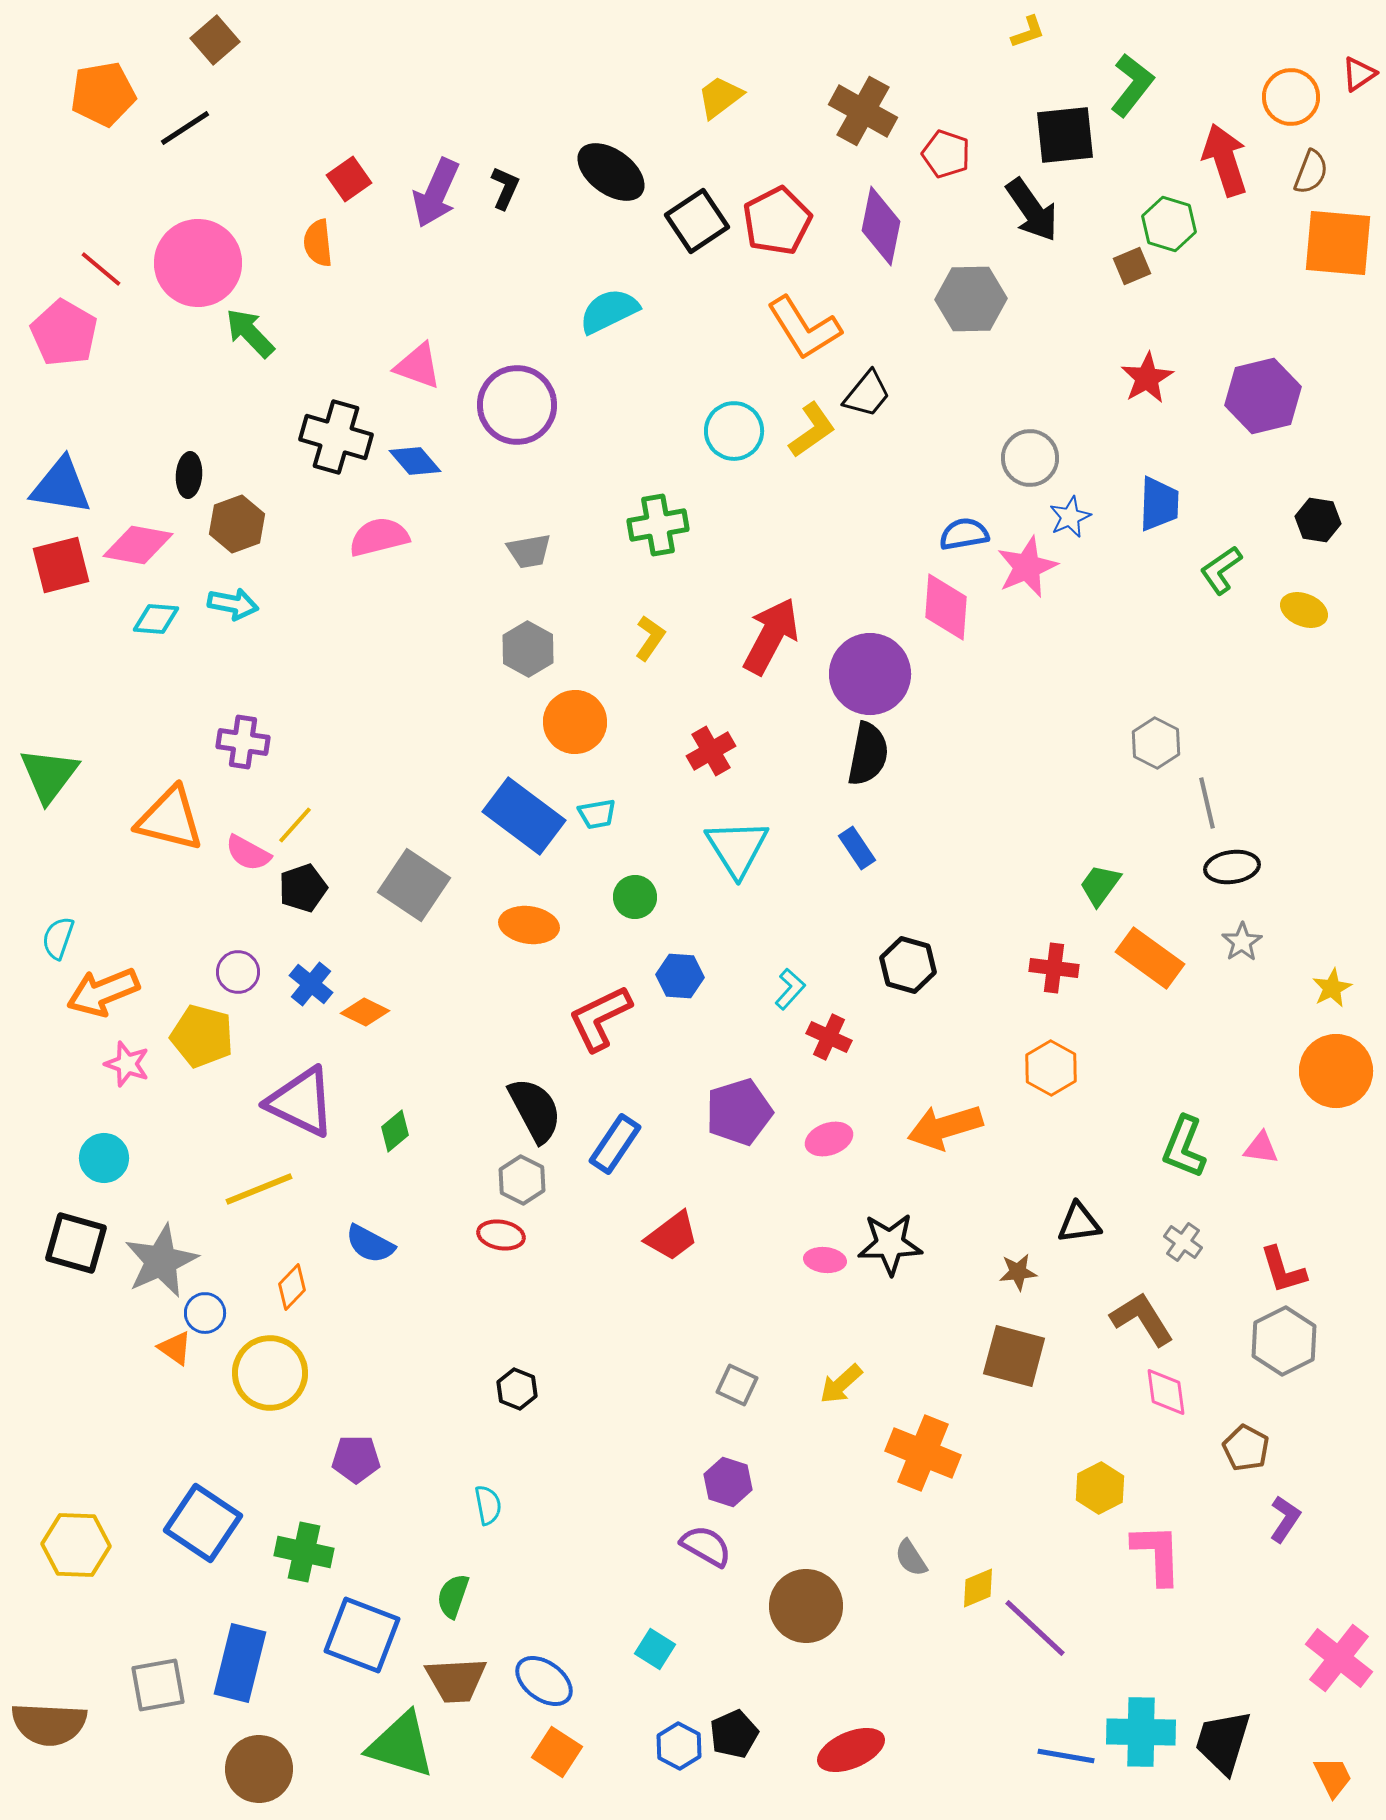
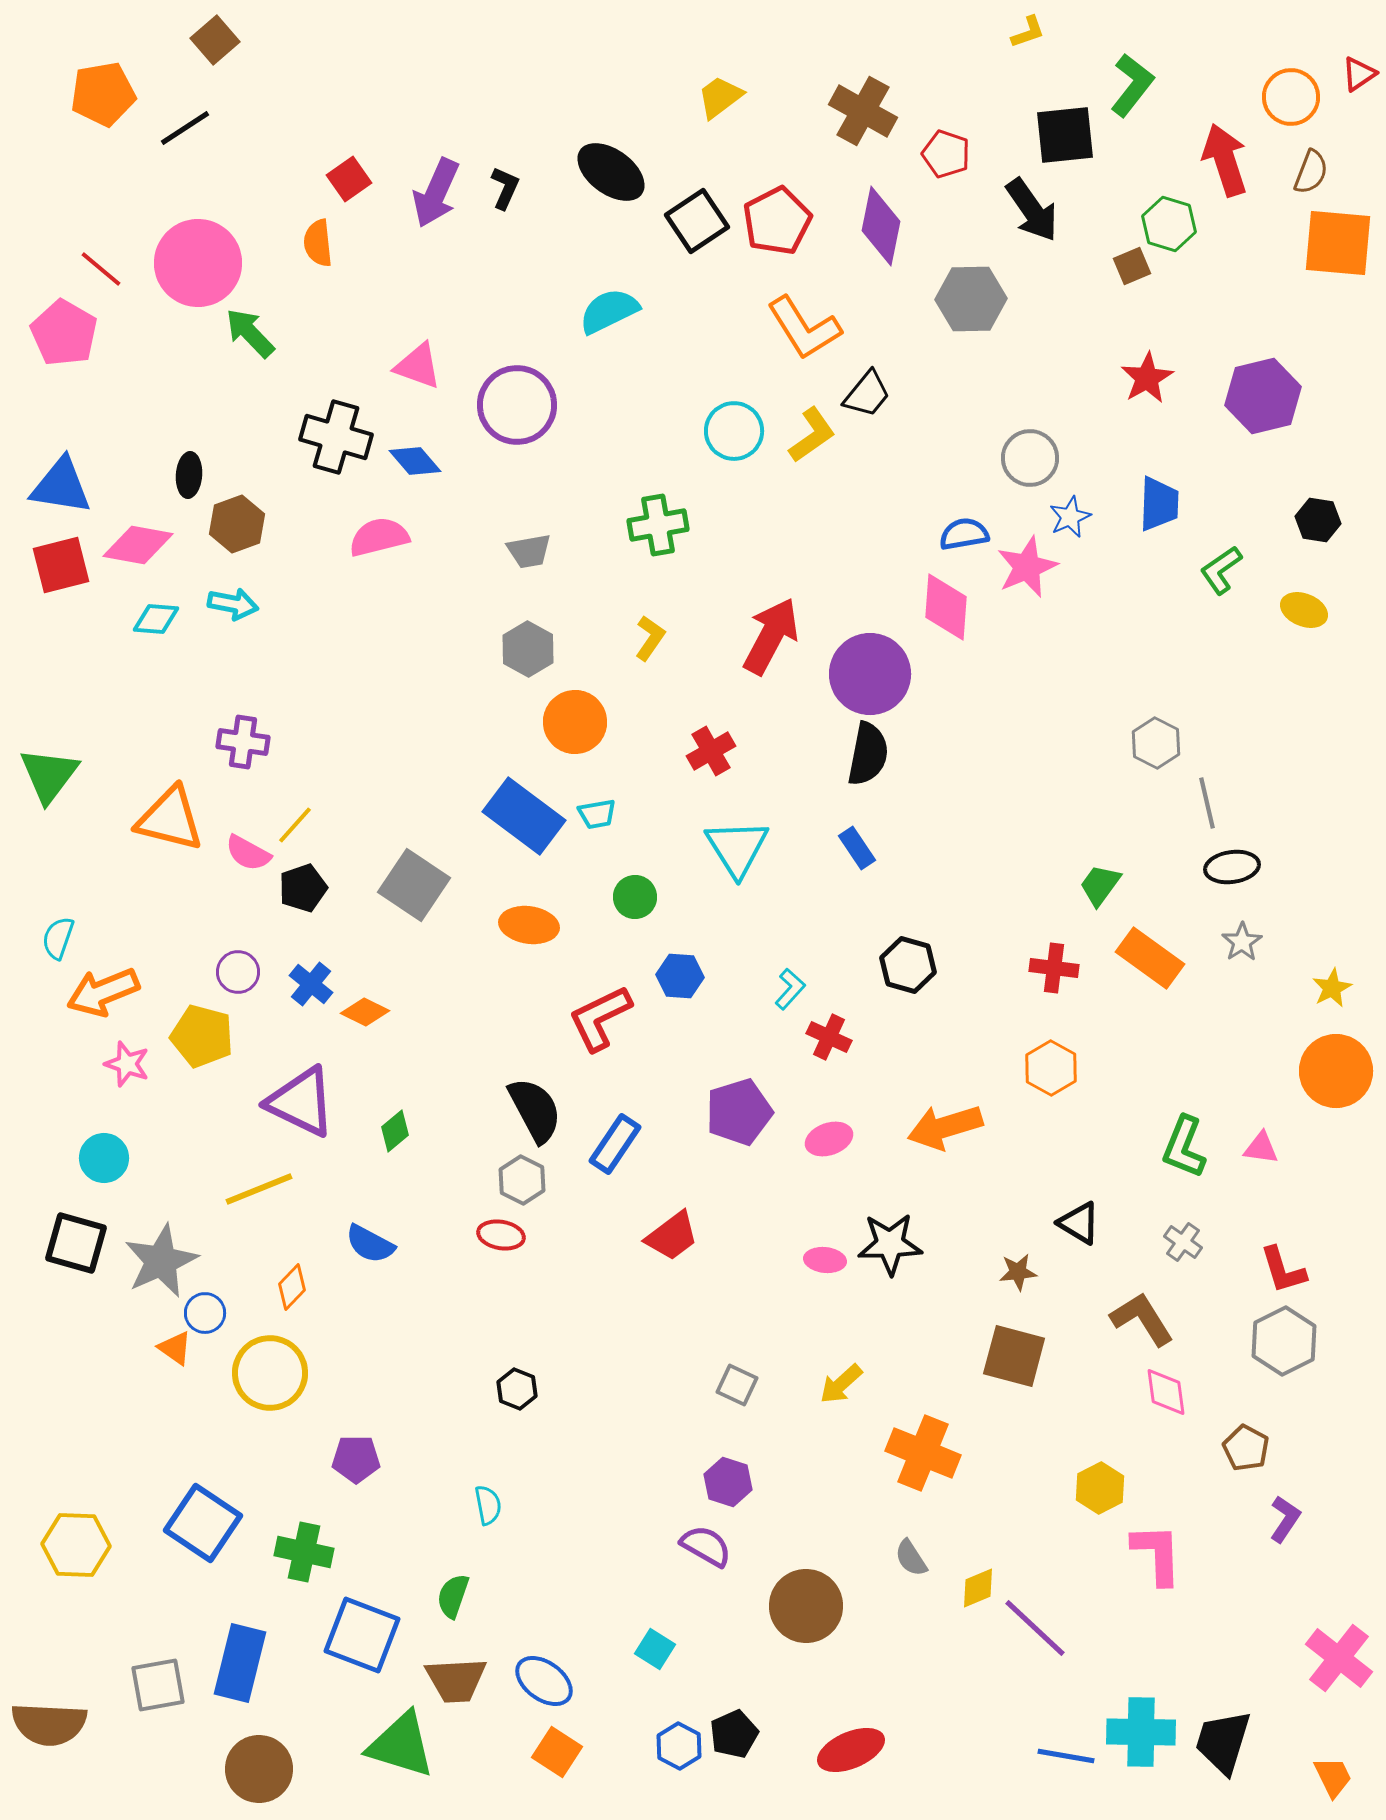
yellow L-shape at (812, 430): moved 5 px down
black triangle at (1079, 1223): rotated 39 degrees clockwise
